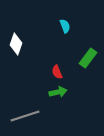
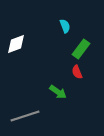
white diamond: rotated 50 degrees clockwise
green rectangle: moved 7 px left, 9 px up
red semicircle: moved 20 px right
green arrow: rotated 48 degrees clockwise
